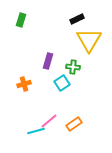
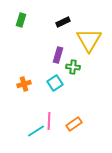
black rectangle: moved 14 px left, 3 px down
purple rectangle: moved 10 px right, 6 px up
cyan square: moved 7 px left
pink line: rotated 48 degrees counterclockwise
cyan line: rotated 18 degrees counterclockwise
